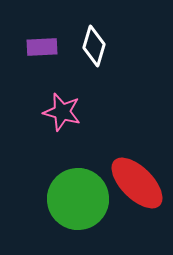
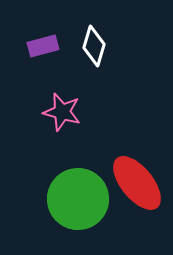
purple rectangle: moved 1 px right, 1 px up; rotated 12 degrees counterclockwise
red ellipse: rotated 6 degrees clockwise
